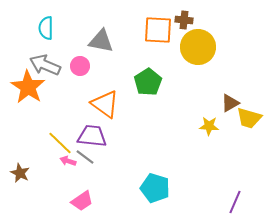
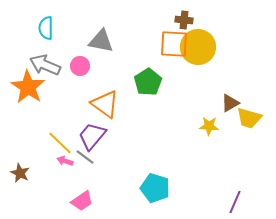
orange square: moved 16 px right, 14 px down
purple trapezoid: rotated 56 degrees counterclockwise
pink arrow: moved 3 px left
